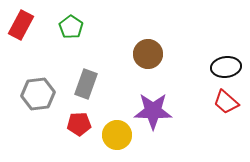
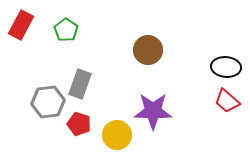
green pentagon: moved 5 px left, 3 px down
brown circle: moved 4 px up
black ellipse: rotated 12 degrees clockwise
gray rectangle: moved 6 px left
gray hexagon: moved 10 px right, 8 px down
red trapezoid: moved 1 px right, 1 px up
red pentagon: rotated 20 degrees clockwise
